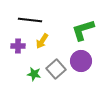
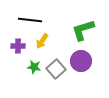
green star: moved 7 px up
